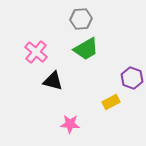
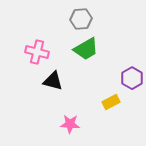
pink cross: moved 1 px right; rotated 25 degrees counterclockwise
purple hexagon: rotated 10 degrees clockwise
